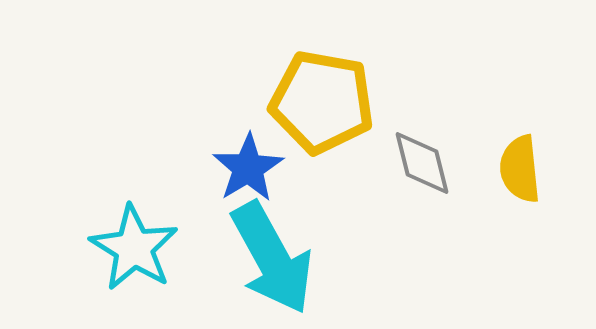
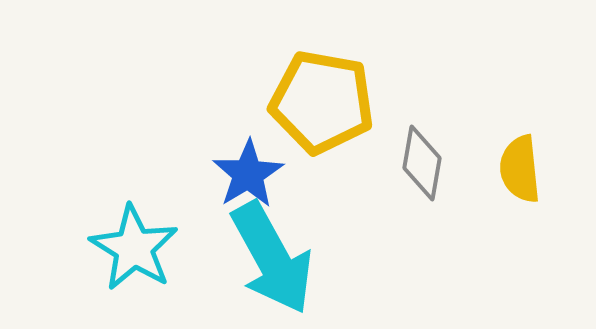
gray diamond: rotated 24 degrees clockwise
blue star: moved 6 px down
